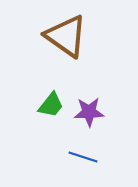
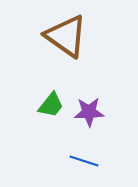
blue line: moved 1 px right, 4 px down
